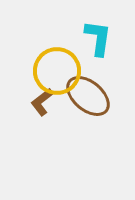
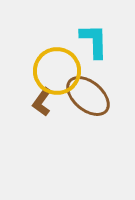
cyan L-shape: moved 4 px left, 3 px down; rotated 9 degrees counterclockwise
brown L-shape: rotated 16 degrees counterclockwise
